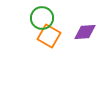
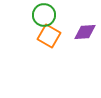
green circle: moved 2 px right, 3 px up
